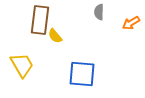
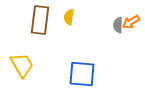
gray semicircle: moved 19 px right, 13 px down
orange arrow: moved 1 px up
yellow semicircle: moved 14 px right, 19 px up; rotated 49 degrees clockwise
